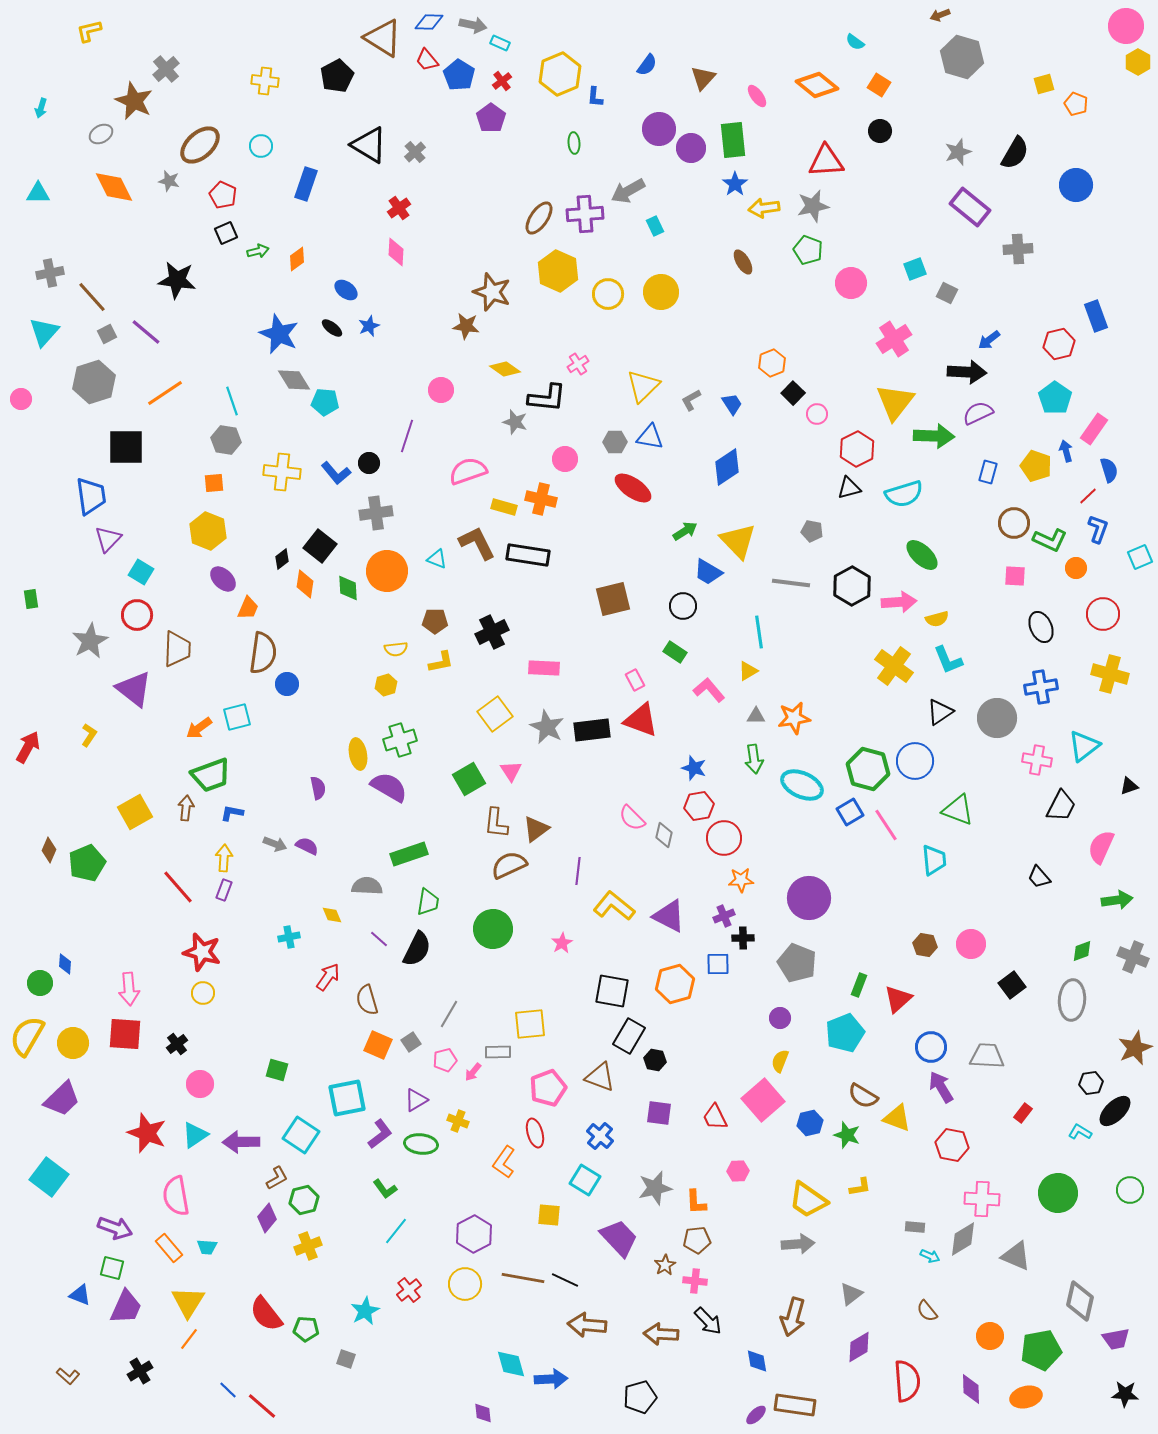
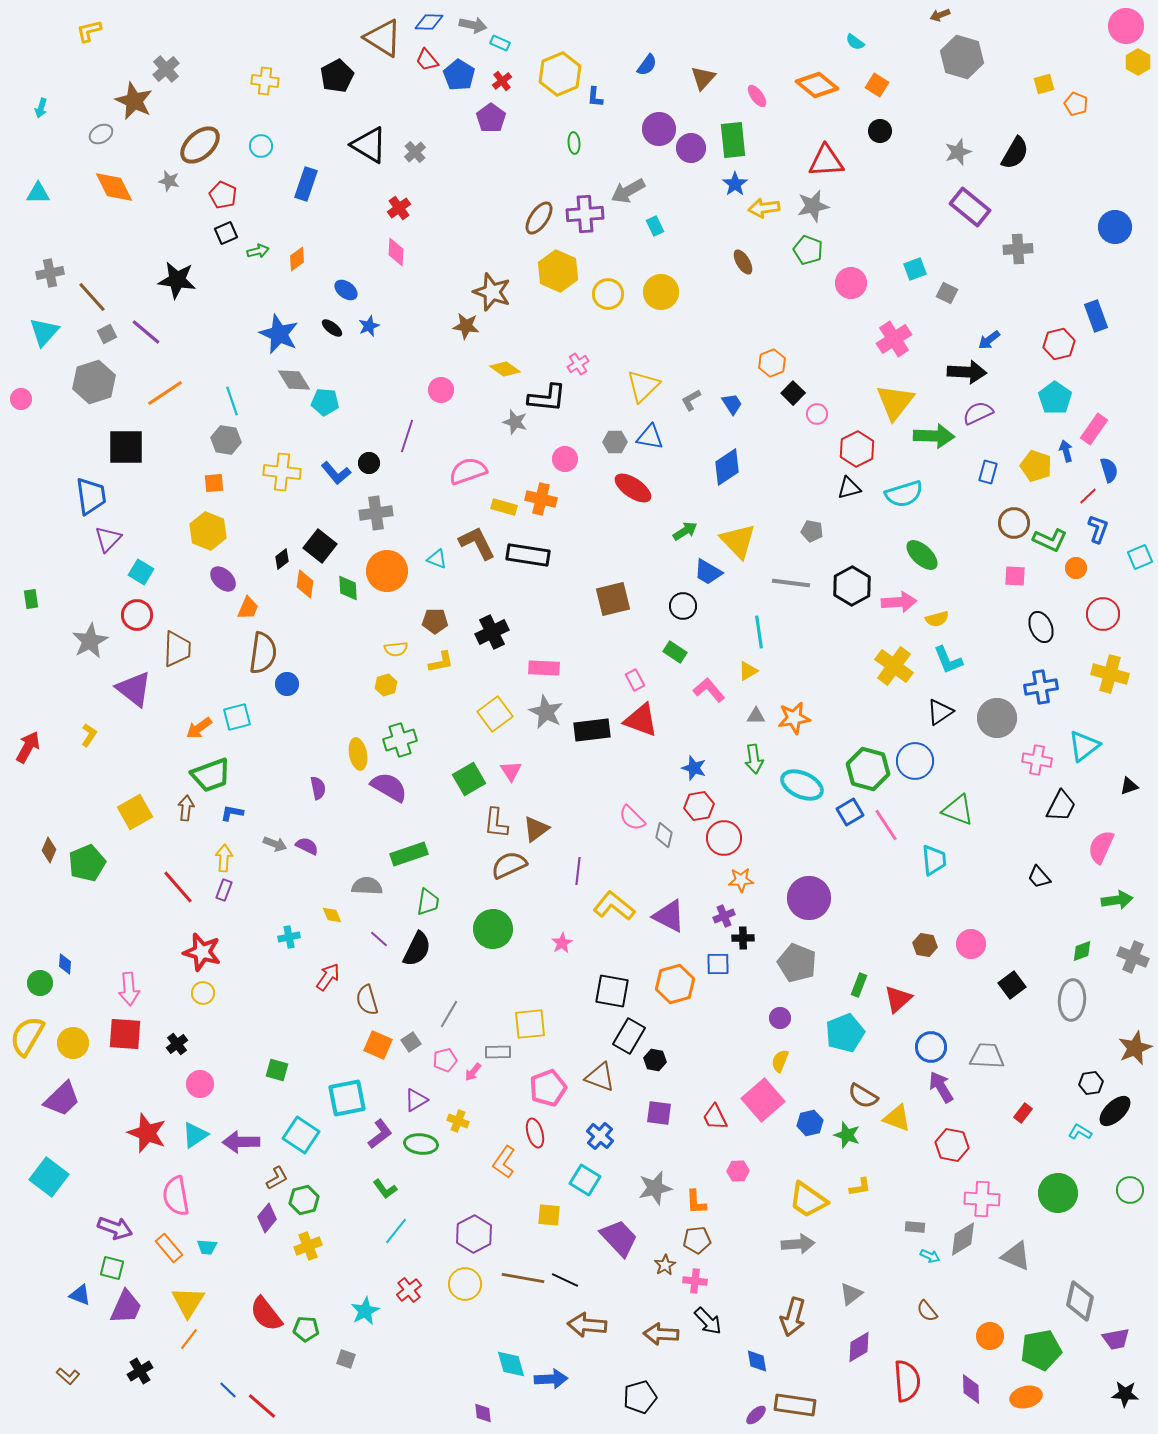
orange square at (879, 85): moved 2 px left
blue circle at (1076, 185): moved 39 px right, 42 px down
gray star at (547, 727): moved 1 px left, 15 px up
